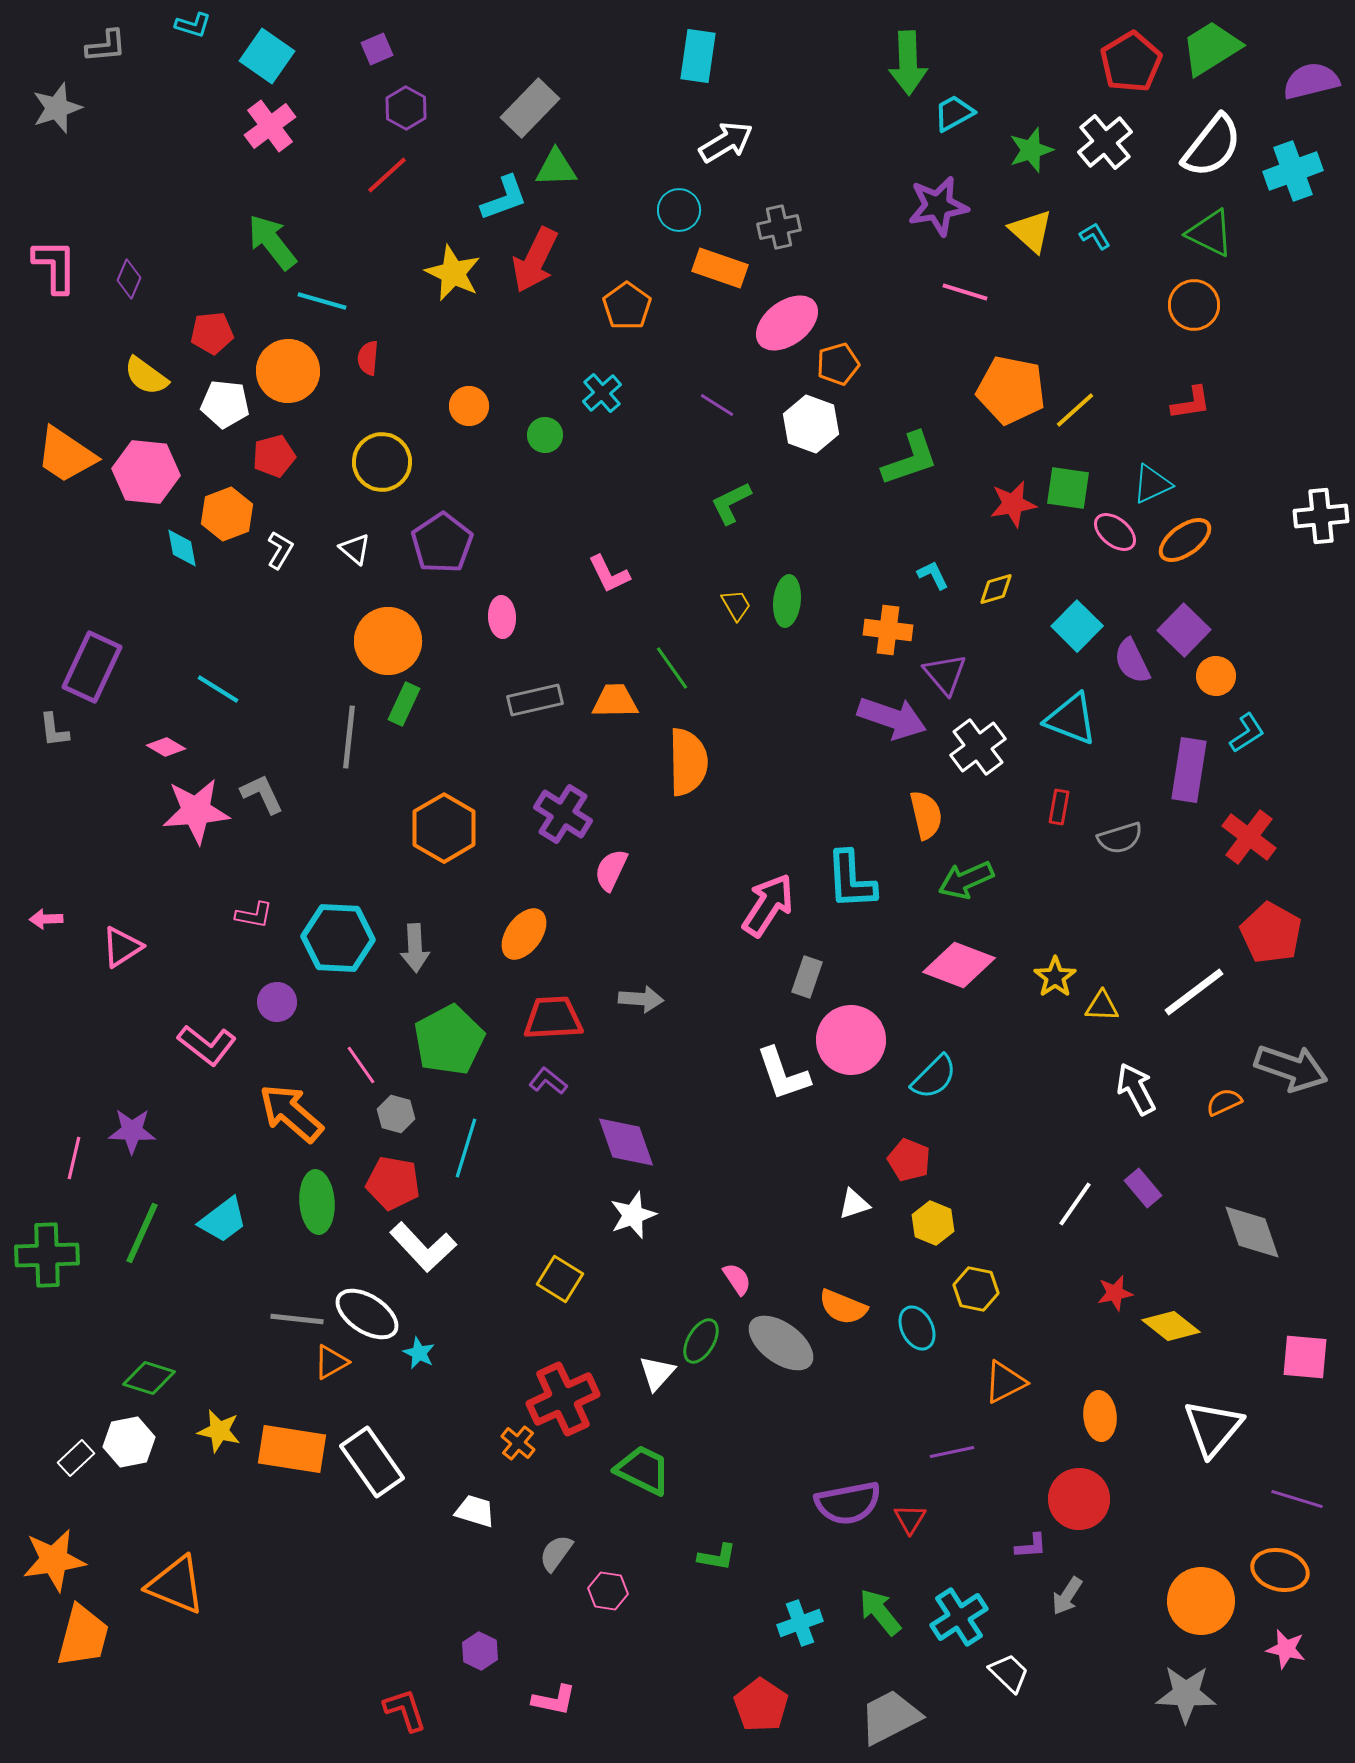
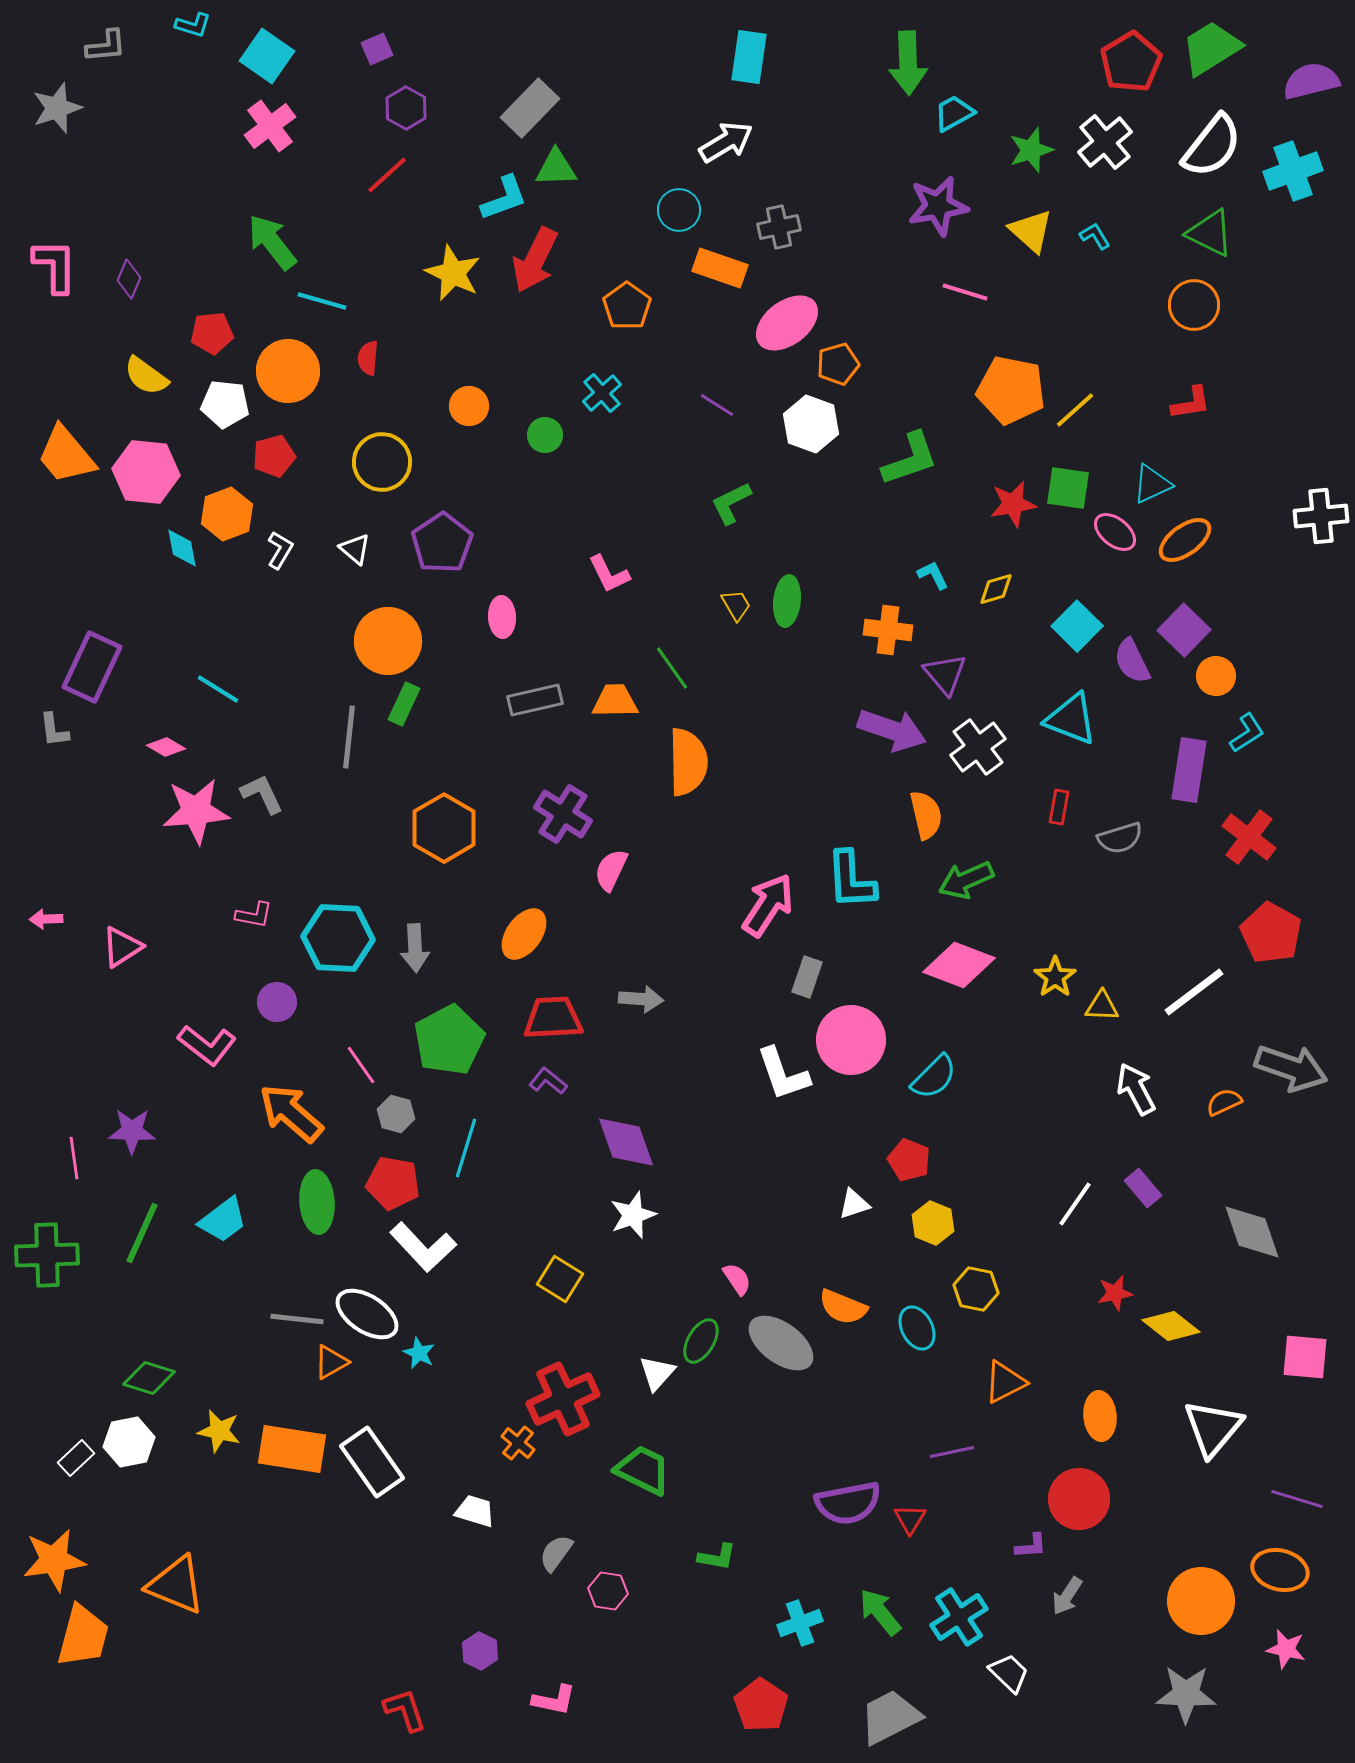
cyan rectangle at (698, 56): moved 51 px right, 1 px down
orange trapezoid at (66, 455): rotated 16 degrees clockwise
purple arrow at (892, 718): moved 12 px down
pink line at (74, 1158): rotated 21 degrees counterclockwise
